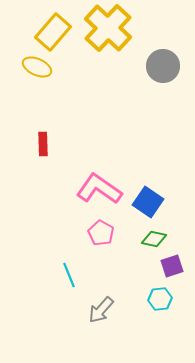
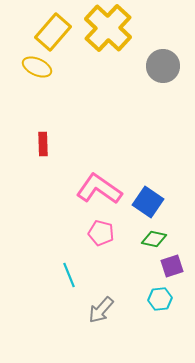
pink pentagon: rotated 15 degrees counterclockwise
